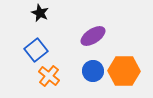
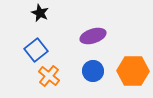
purple ellipse: rotated 15 degrees clockwise
orange hexagon: moved 9 px right
